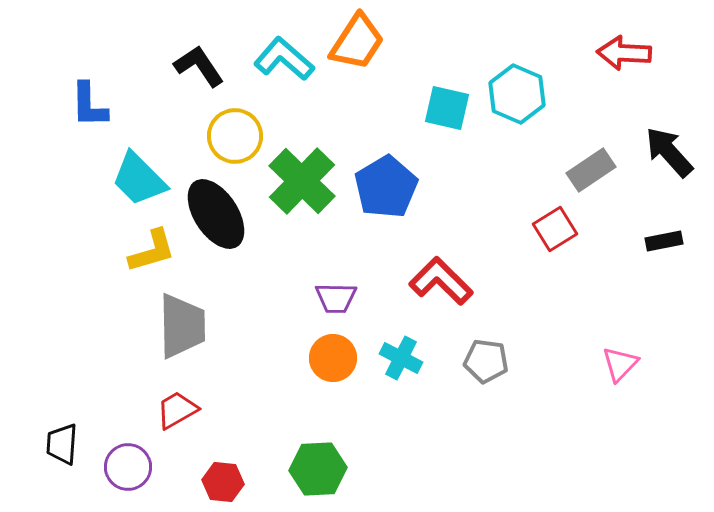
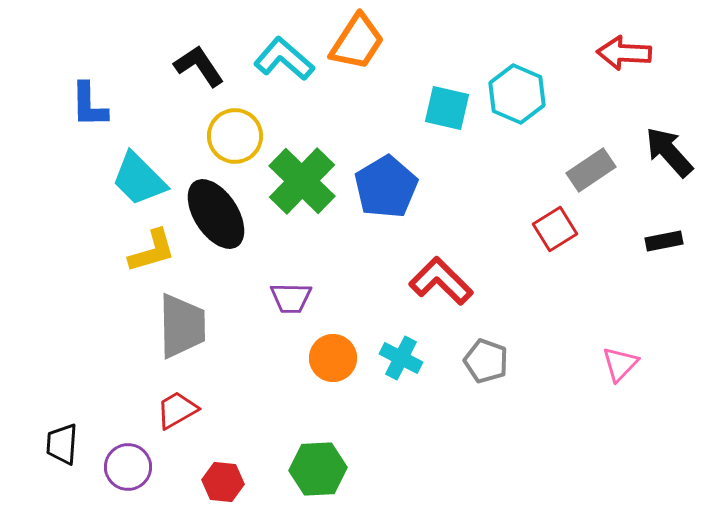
purple trapezoid: moved 45 px left
gray pentagon: rotated 12 degrees clockwise
